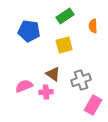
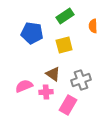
blue pentagon: moved 3 px right, 2 px down
pink rectangle: moved 25 px left
